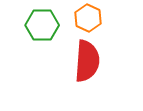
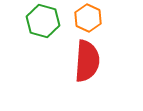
green hexagon: moved 1 px right, 4 px up; rotated 16 degrees clockwise
